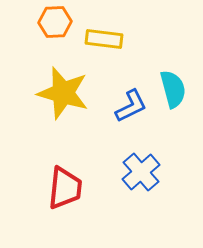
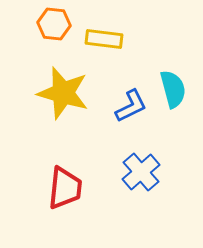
orange hexagon: moved 1 px left, 2 px down; rotated 8 degrees clockwise
